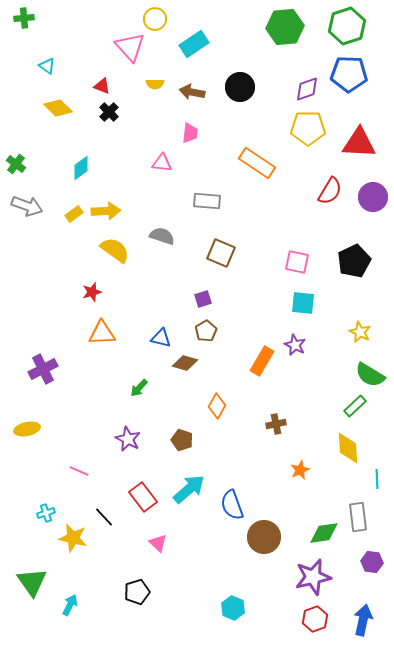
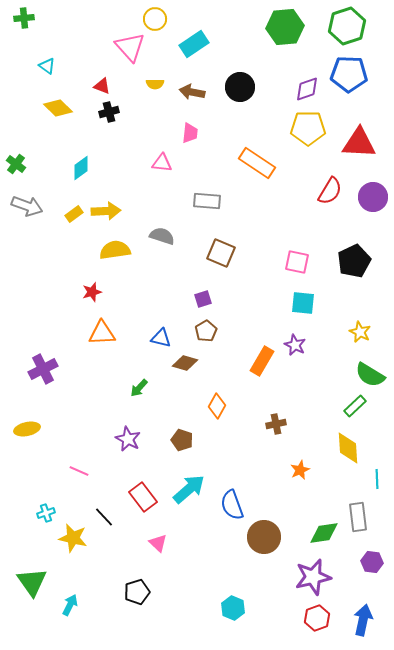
black cross at (109, 112): rotated 30 degrees clockwise
yellow semicircle at (115, 250): rotated 44 degrees counterclockwise
red hexagon at (315, 619): moved 2 px right, 1 px up
